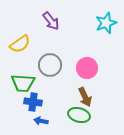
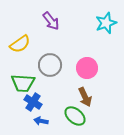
blue cross: rotated 24 degrees clockwise
green ellipse: moved 4 px left, 1 px down; rotated 25 degrees clockwise
